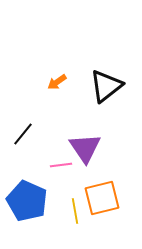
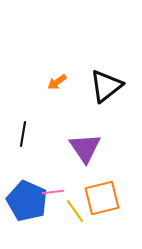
black line: rotated 30 degrees counterclockwise
pink line: moved 8 px left, 27 px down
yellow line: rotated 25 degrees counterclockwise
